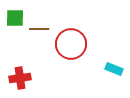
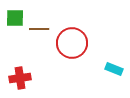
red circle: moved 1 px right, 1 px up
